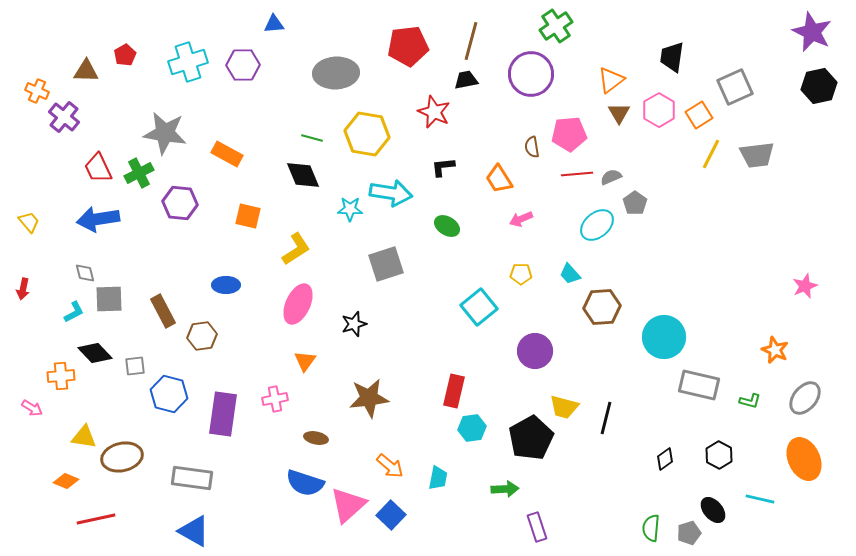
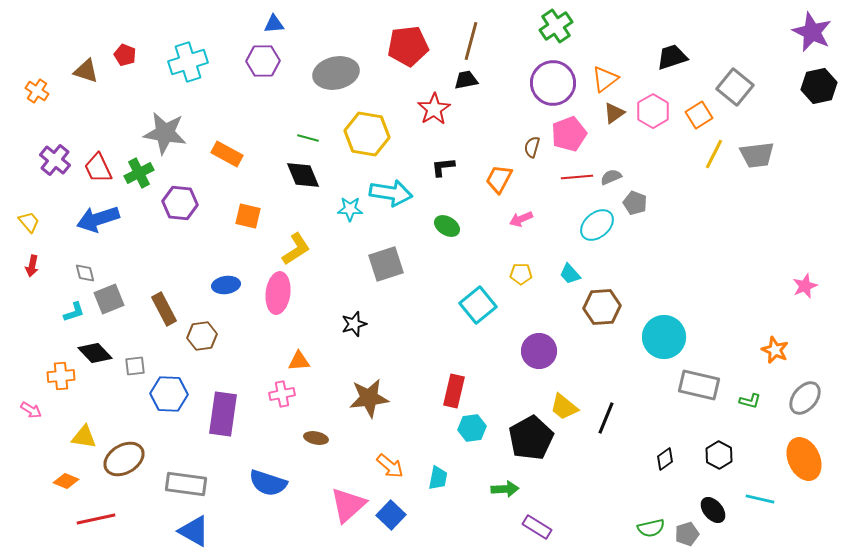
red pentagon at (125, 55): rotated 20 degrees counterclockwise
black trapezoid at (672, 57): rotated 64 degrees clockwise
purple hexagon at (243, 65): moved 20 px right, 4 px up
brown triangle at (86, 71): rotated 16 degrees clockwise
gray ellipse at (336, 73): rotated 9 degrees counterclockwise
purple circle at (531, 74): moved 22 px right, 9 px down
orange triangle at (611, 80): moved 6 px left, 1 px up
gray square at (735, 87): rotated 27 degrees counterclockwise
orange cross at (37, 91): rotated 10 degrees clockwise
pink hexagon at (659, 110): moved 6 px left, 1 px down
red star at (434, 112): moved 3 px up; rotated 16 degrees clockwise
brown triangle at (619, 113): moved 5 px left; rotated 25 degrees clockwise
purple cross at (64, 117): moved 9 px left, 43 px down
pink pentagon at (569, 134): rotated 16 degrees counterclockwise
green line at (312, 138): moved 4 px left
brown semicircle at (532, 147): rotated 25 degrees clockwise
yellow line at (711, 154): moved 3 px right
red line at (577, 174): moved 3 px down
orange trapezoid at (499, 179): rotated 60 degrees clockwise
gray pentagon at (635, 203): rotated 15 degrees counterclockwise
blue arrow at (98, 219): rotated 9 degrees counterclockwise
blue ellipse at (226, 285): rotated 8 degrees counterclockwise
red arrow at (23, 289): moved 9 px right, 23 px up
gray square at (109, 299): rotated 20 degrees counterclockwise
pink ellipse at (298, 304): moved 20 px left, 11 px up; rotated 18 degrees counterclockwise
cyan square at (479, 307): moved 1 px left, 2 px up
brown rectangle at (163, 311): moved 1 px right, 2 px up
cyan L-shape at (74, 312): rotated 10 degrees clockwise
purple circle at (535, 351): moved 4 px right
orange triangle at (305, 361): moved 6 px left; rotated 50 degrees clockwise
blue hexagon at (169, 394): rotated 12 degrees counterclockwise
pink cross at (275, 399): moved 7 px right, 5 px up
yellow trapezoid at (564, 407): rotated 24 degrees clockwise
pink arrow at (32, 408): moved 1 px left, 2 px down
black line at (606, 418): rotated 8 degrees clockwise
brown ellipse at (122, 457): moved 2 px right, 2 px down; rotated 18 degrees counterclockwise
gray rectangle at (192, 478): moved 6 px left, 6 px down
blue semicircle at (305, 483): moved 37 px left
purple rectangle at (537, 527): rotated 40 degrees counterclockwise
green semicircle at (651, 528): rotated 108 degrees counterclockwise
gray pentagon at (689, 533): moved 2 px left, 1 px down
